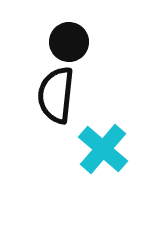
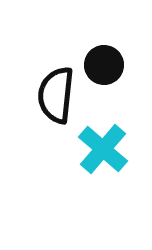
black circle: moved 35 px right, 23 px down
